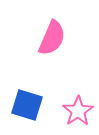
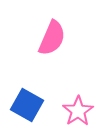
blue square: rotated 12 degrees clockwise
